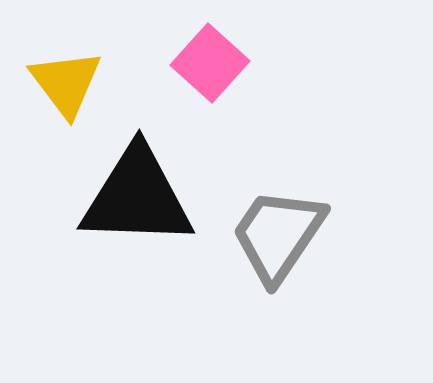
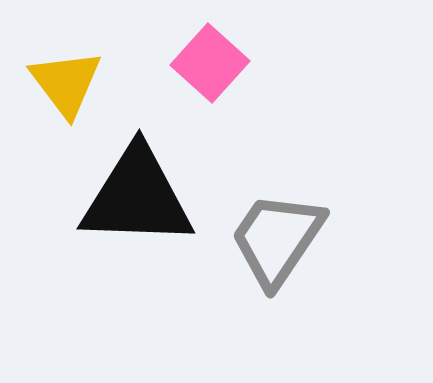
gray trapezoid: moved 1 px left, 4 px down
